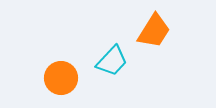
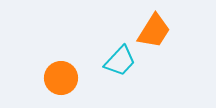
cyan trapezoid: moved 8 px right
